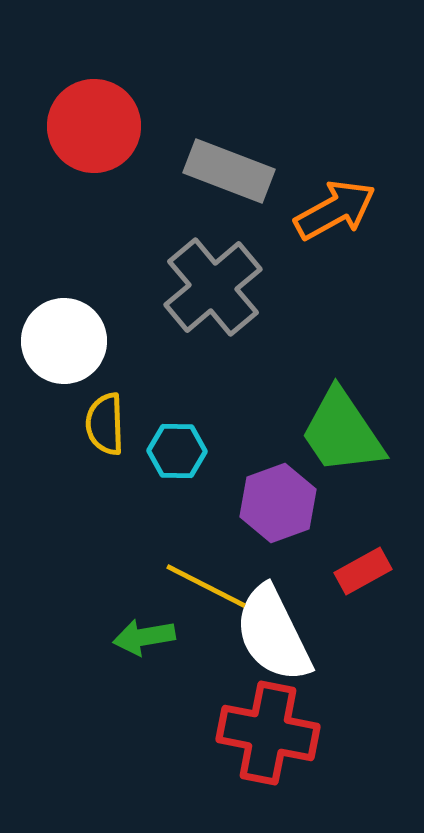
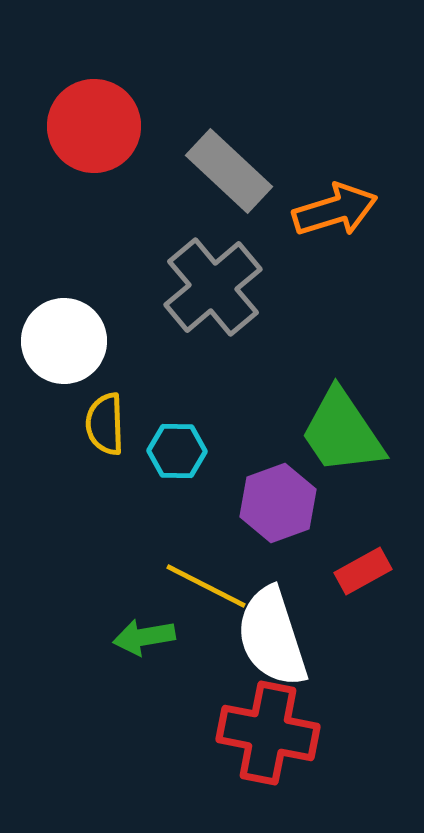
gray rectangle: rotated 22 degrees clockwise
orange arrow: rotated 12 degrees clockwise
white semicircle: moved 1 px left, 3 px down; rotated 8 degrees clockwise
